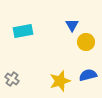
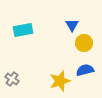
cyan rectangle: moved 1 px up
yellow circle: moved 2 px left, 1 px down
blue semicircle: moved 3 px left, 5 px up
